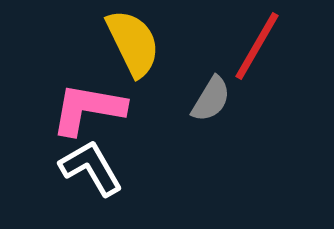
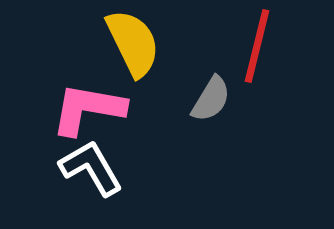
red line: rotated 16 degrees counterclockwise
